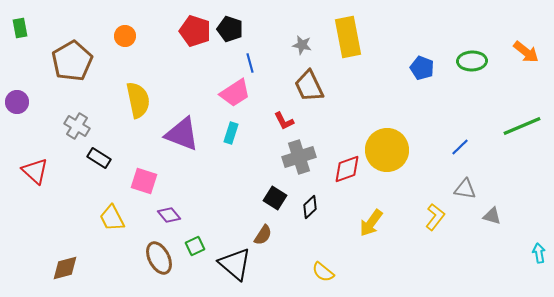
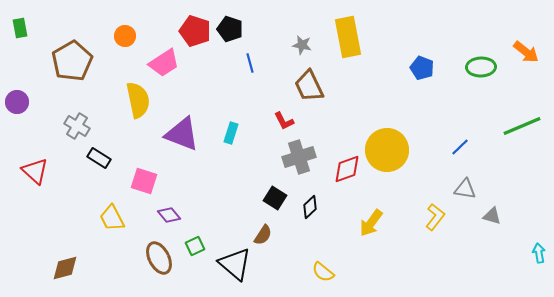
green ellipse at (472, 61): moved 9 px right, 6 px down
pink trapezoid at (235, 93): moved 71 px left, 30 px up
